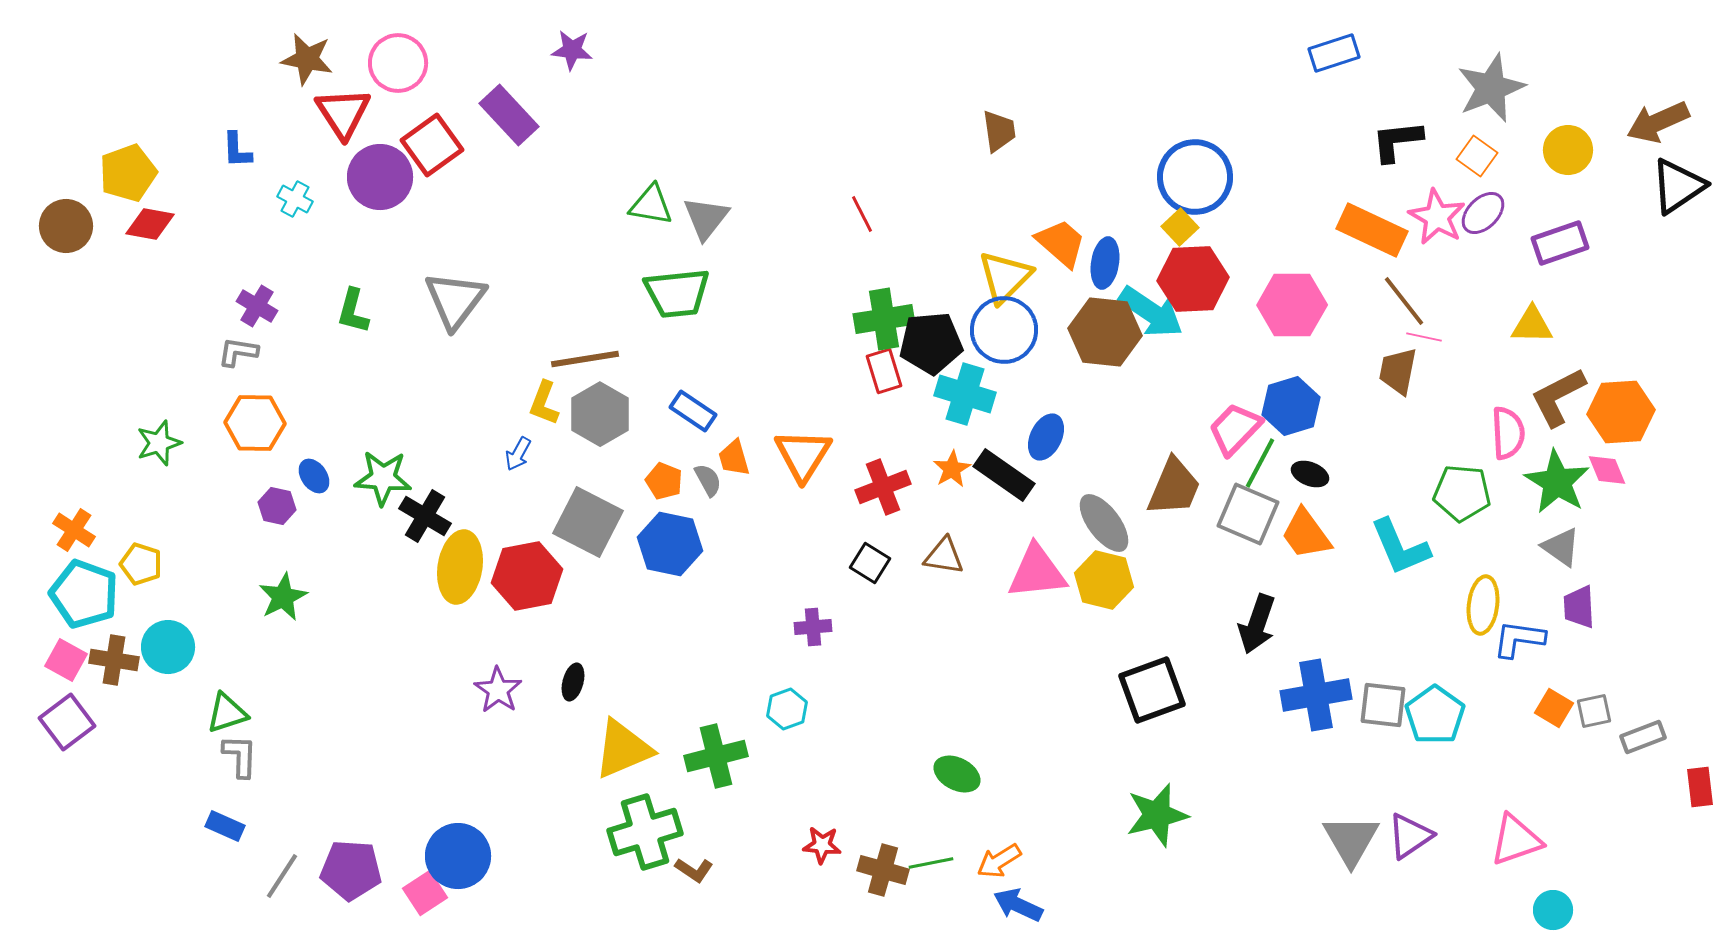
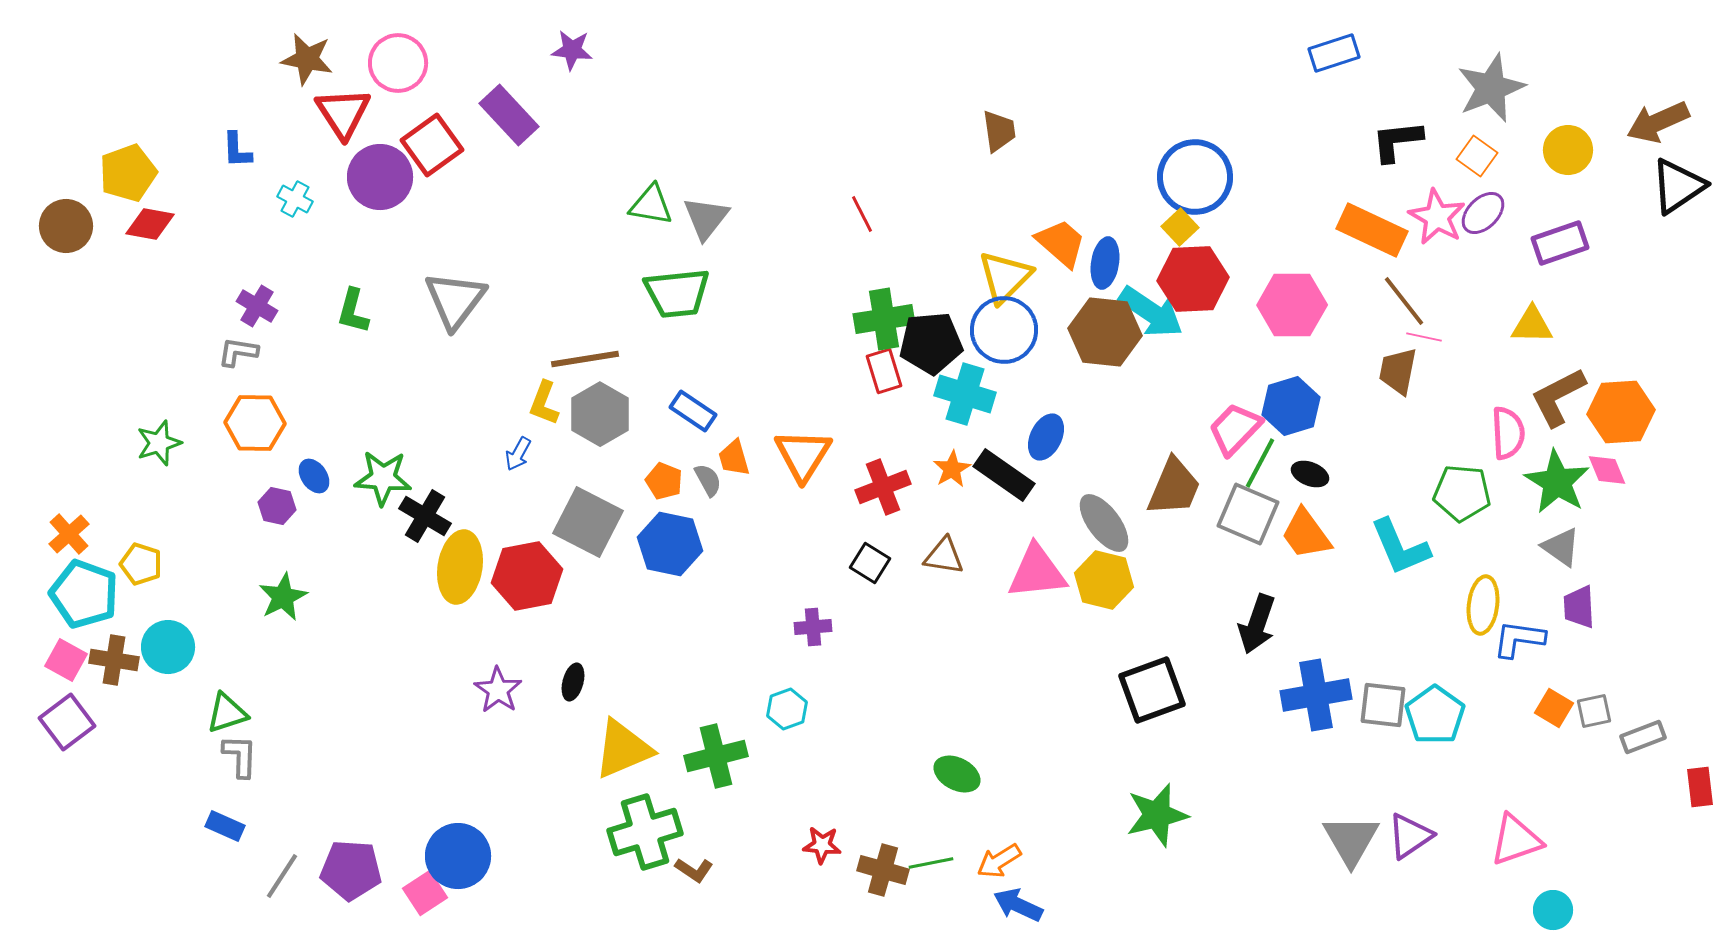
orange cross at (74, 530): moved 5 px left, 4 px down; rotated 15 degrees clockwise
